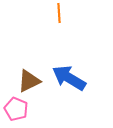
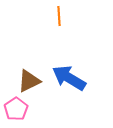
orange line: moved 3 px down
pink pentagon: rotated 15 degrees clockwise
